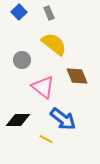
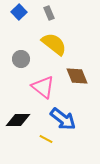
gray circle: moved 1 px left, 1 px up
